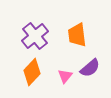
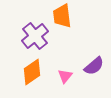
orange trapezoid: moved 15 px left, 19 px up
purple semicircle: moved 4 px right, 2 px up
orange diamond: rotated 12 degrees clockwise
